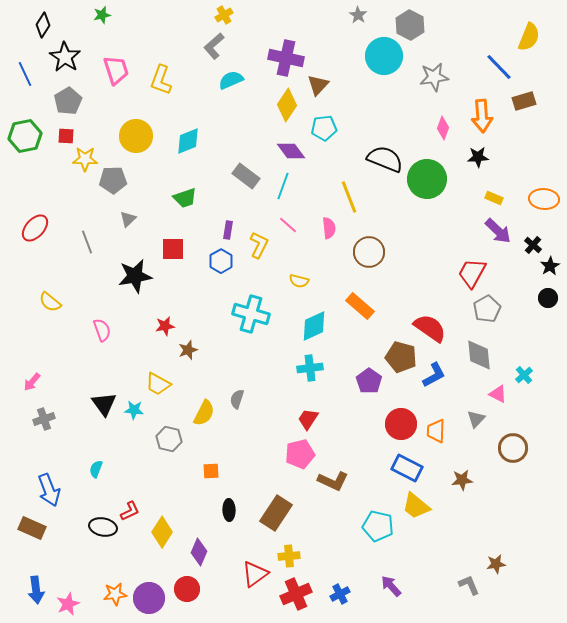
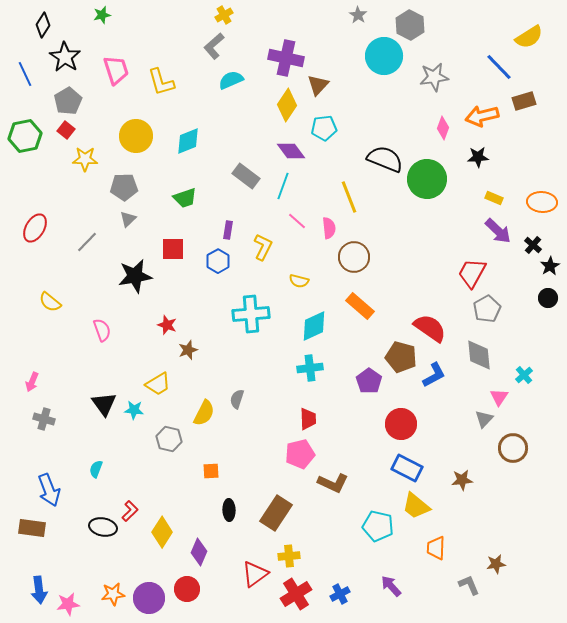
yellow semicircle at (529, 37): rotated 36 degrees clockwise
yellow L-shape at (161, 80): moved 2 px down; rotated 36 degrees counterclockwise
orange arrow at (482, 116): rotated 80 degrees clockwise
red square at (66, 136): moved 6 px up; rotated 36 degrees clockwise
gray pentagon at (113, 180): moved 11 px right, 7 px down
orange ellipse at (544, 199): moved 2 px left, 3 px down
pink line at (288, 225): moved 9 px right, 4 px up
red ellipse at (35, 228): rotated 12 degrees counterclockwise
gray line at (87, 242): rotated 65 degrees clockwise
yellow L-shape at (259, 245): moved 4 px right, 2 px down
brown circle at (369, 252): moved 15 px left, 5 px down
blue hexagon at (221, 261): moved 3 px left
cyan cross at (251, 314): rotated 21 degrees counterclockwise
red star at (165, 326): moved 2 px right, 1 px up; rotated 30 degrees clockwise
pink arrow at (32, 382): rotated 18 degrees counterclockwise
yellow trapezoid at (158, 384): rotated 60 degrees counterclockwise
pink triangle at (498, 394): moved 1 px right, 3 px down; rotated 36 degrees clockwise
gray cross at (44, 419): rotated 35 degrees clockwise
red trapezoid at (308, 419): rotated 145 degrees clockwise
gray triangle at (476, 419): moved 8 px right
orange trapezoid at (436, 431): moved 117 px down
brown L-shape at (333, 481): moved 2 px down
red L-shape at (130, 511): rotated 20 degrees counterclockwise
brown rectangle at (32, 528): rotated 16 degrees counterclockwise
blue arrow at (36, 590): moved 3 px right
orange star at (115, 594): moved 2 px left
red cross at (296, 594): rotated 8 degrees counterclockwise
pink star at (68, 604): rotated 15 degrees clockwise
